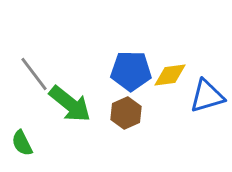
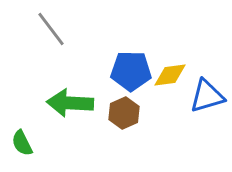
gray line: moved 17 px right, 45 px up
green arrow: moved 1 px up; rotated 144 degrees clockwise
brown hexagon: moved 2 px left
